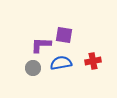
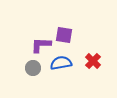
red cross: rotated 35 degrees counterclockwise
